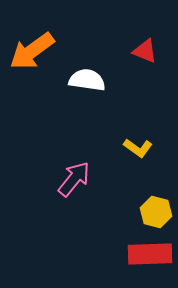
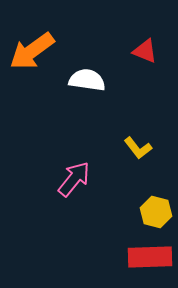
yellow L-shape: rotated 16 degrees clockwise
red rectangle: moved 3 px down
